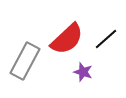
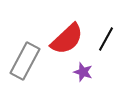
black line: rotated 20 degrees counterclockwise
